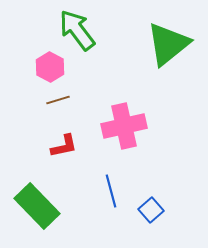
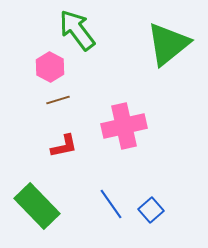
blue line: moved 13 px down; rotated 20 degrees counterclockwise
